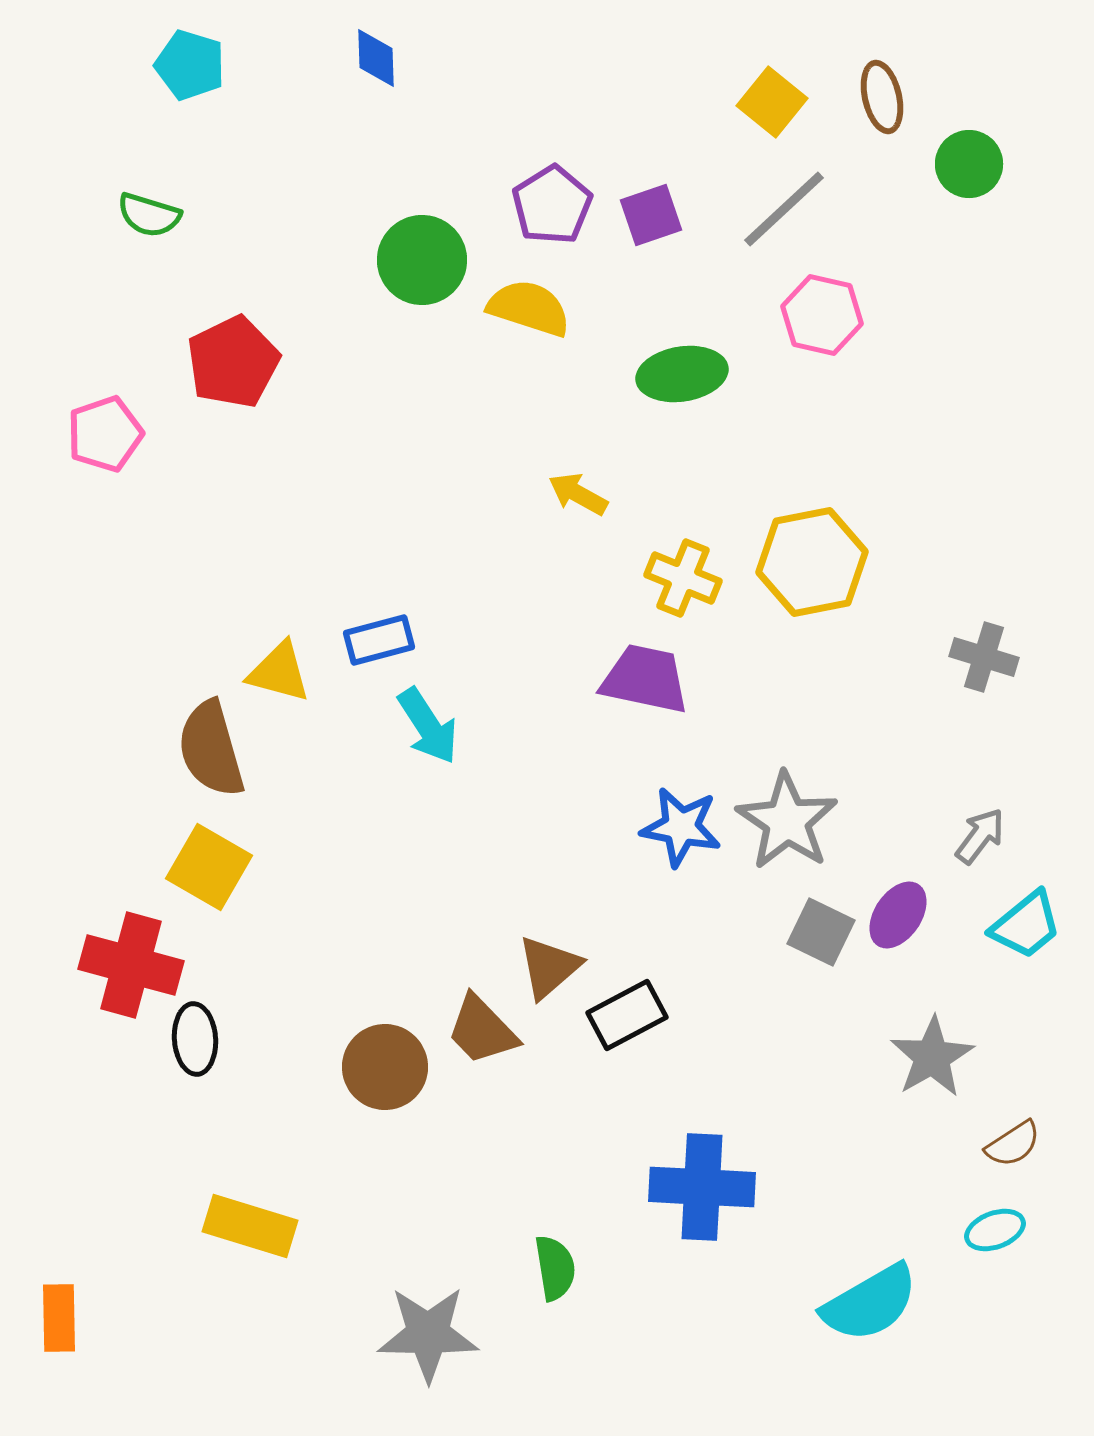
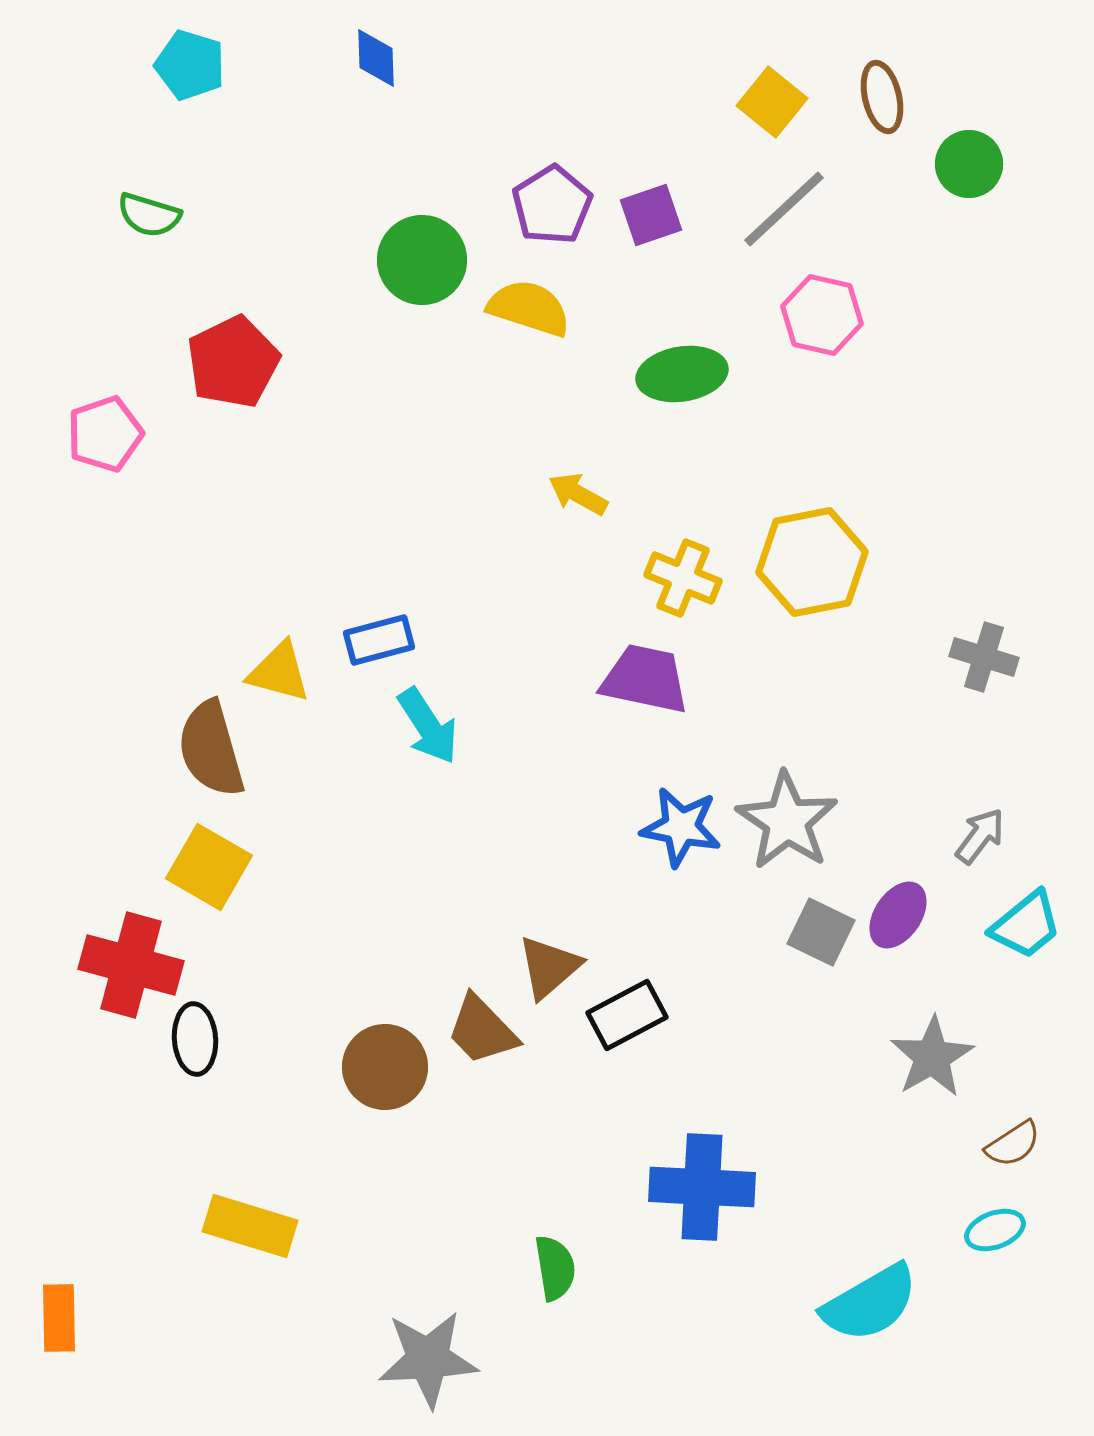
gray star at (428, 1334): moved 25 px down; rotated 4 degrees counterclockwise
